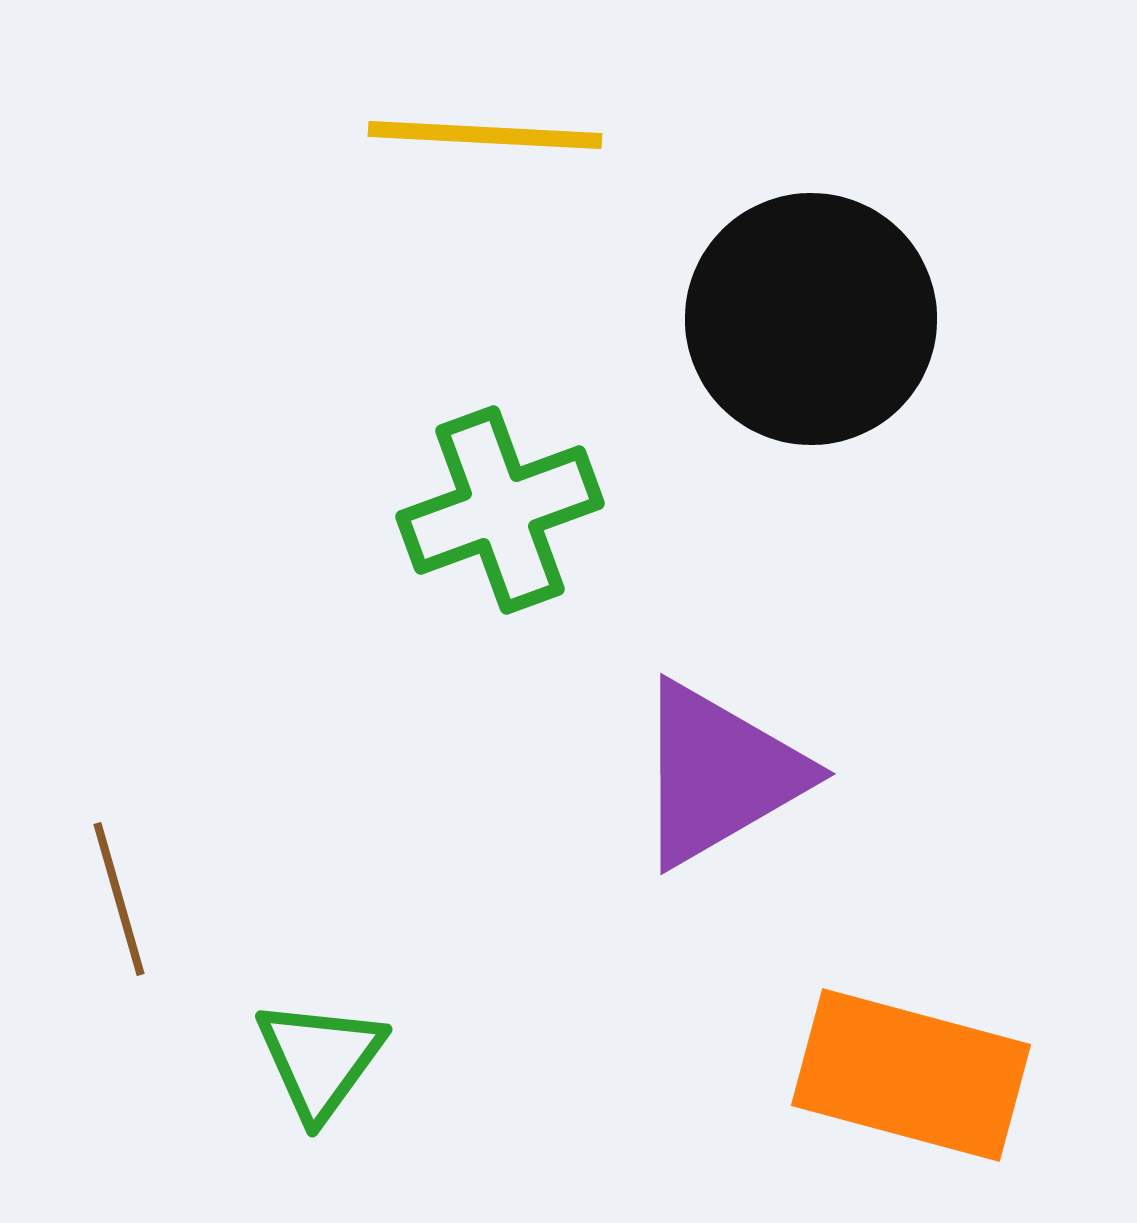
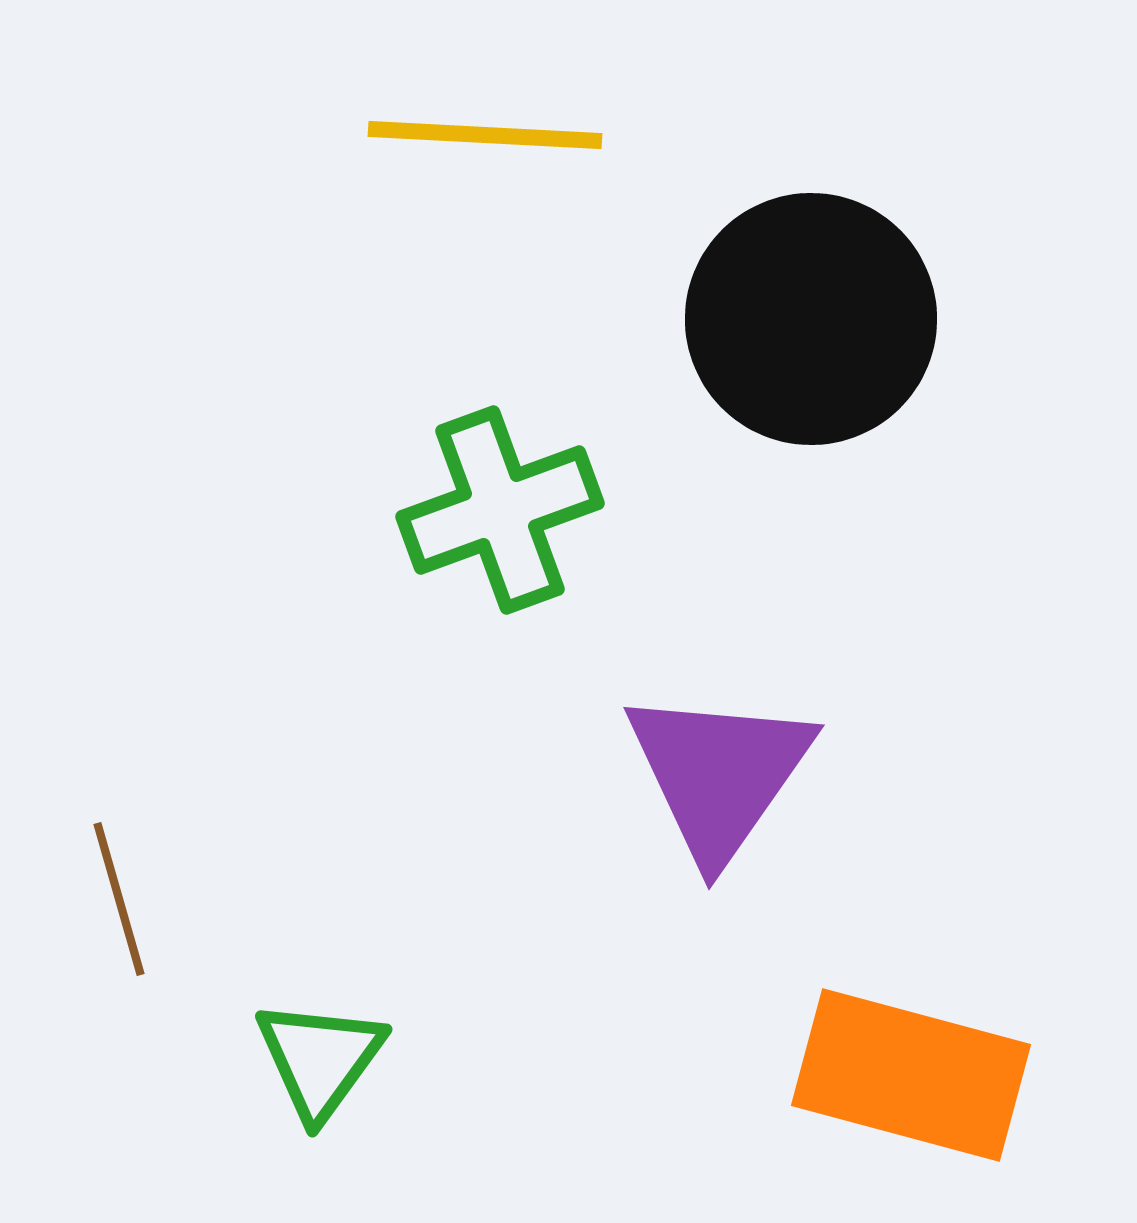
purple triangle: rotated 25 degrees counterclockwise
